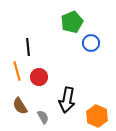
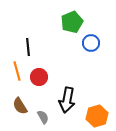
orange hexagon: rotated 20 degrees clockwise
